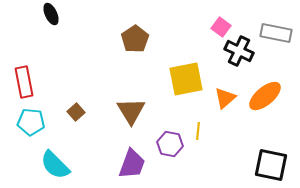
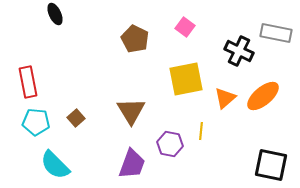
black ellipse: moved 4 px right
pink square: moved 36 px left
brown pentagon: rotated 12 degrees counterclockwise
red rectangle: moved 4 px right
orange ellipse: moved 2 px left
brown square: moved 6 px down
cyan pentagon: moved 5 px right
yellow line: moved 3 px right
